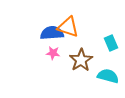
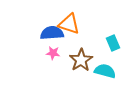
orange triangle: moved 1 px right, 3 px up
cyan rectangle: moved 2 px right
cyan semicircle: moved 3 px left, 5 px up
